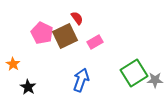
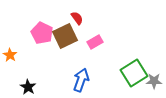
orange star: moved 3 px left, 9 px up
gray star: moved 1 px left, 1 px down
